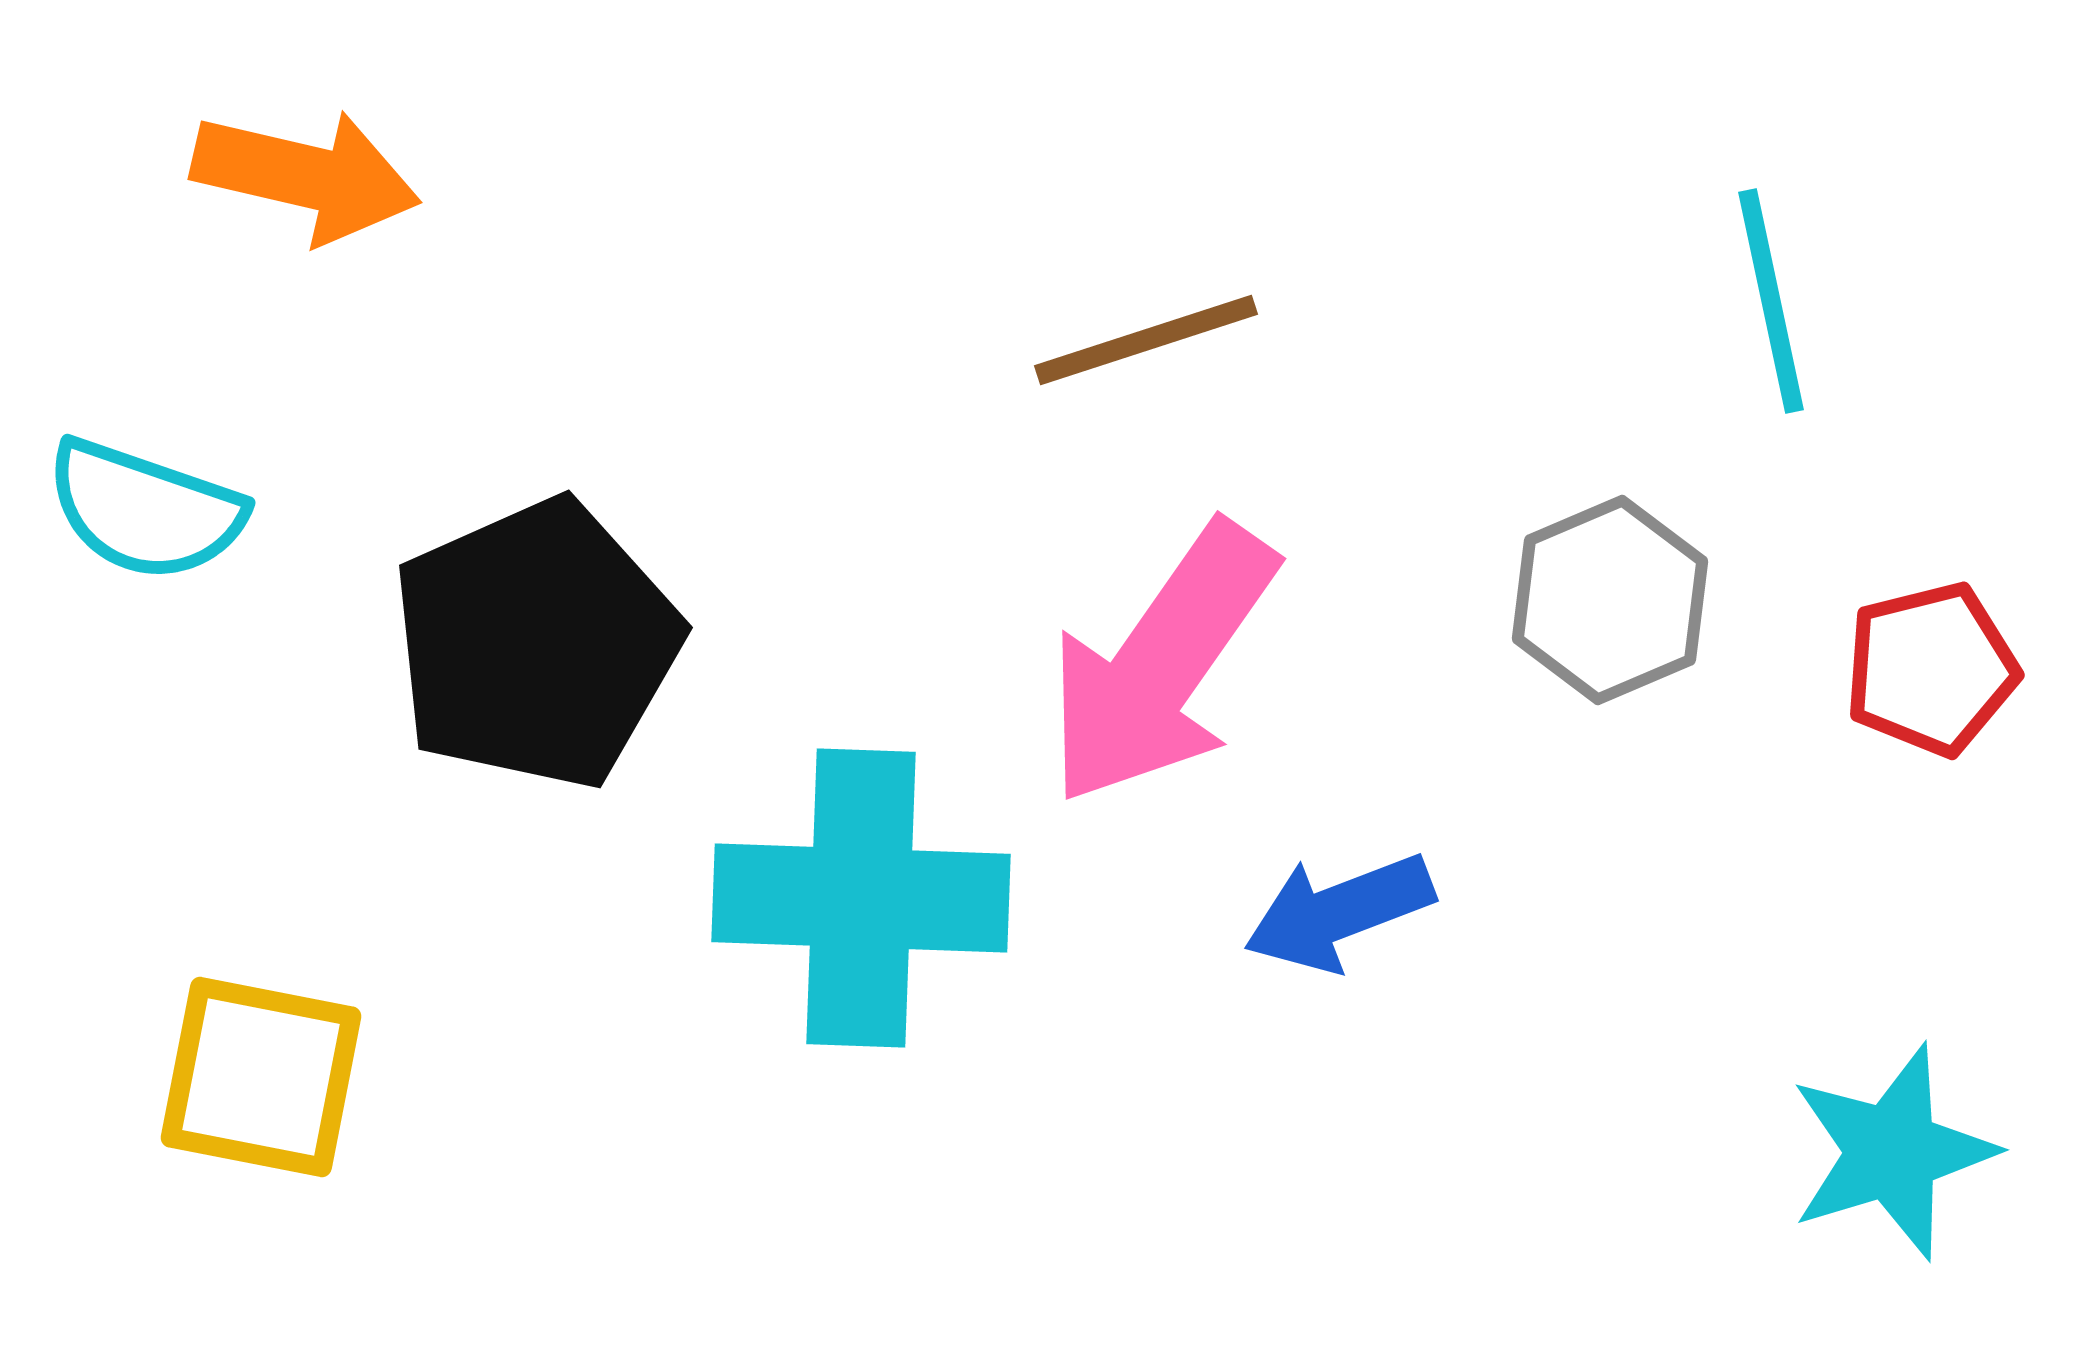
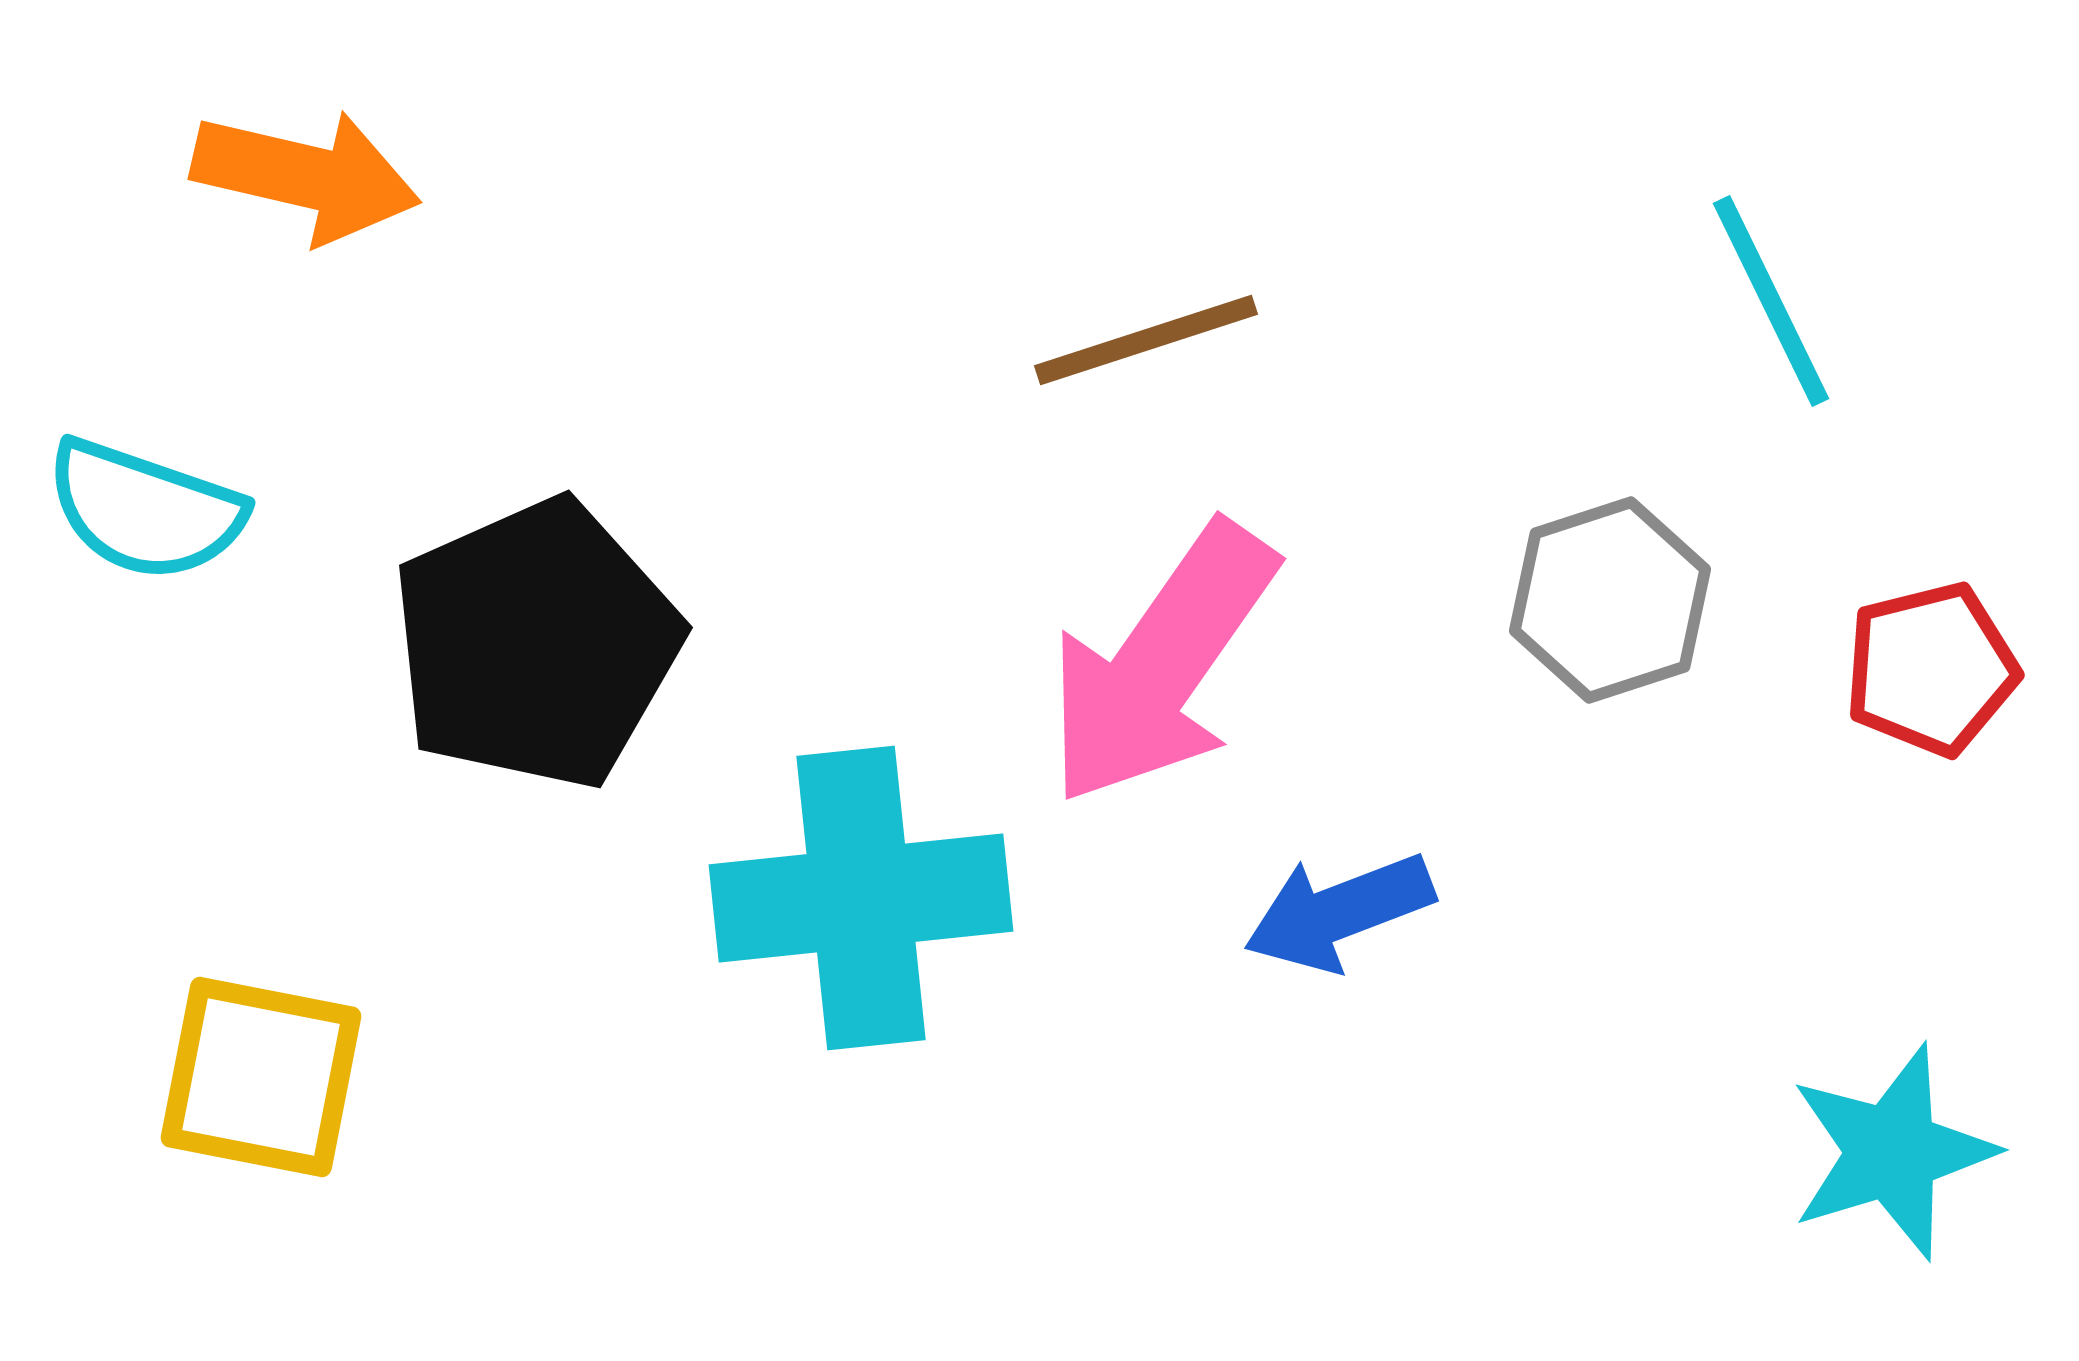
cyan line: rotated 14 degrees counterclockwise
gray hexagon: rotated 5 degrees clockwise
cyan cross: rotated 8 degrees counterclockwise
